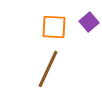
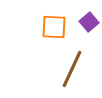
brown line: moved 24 px right
